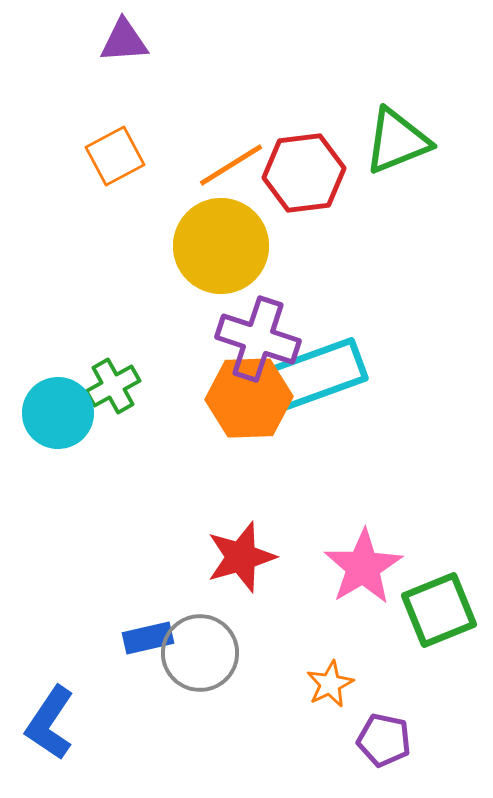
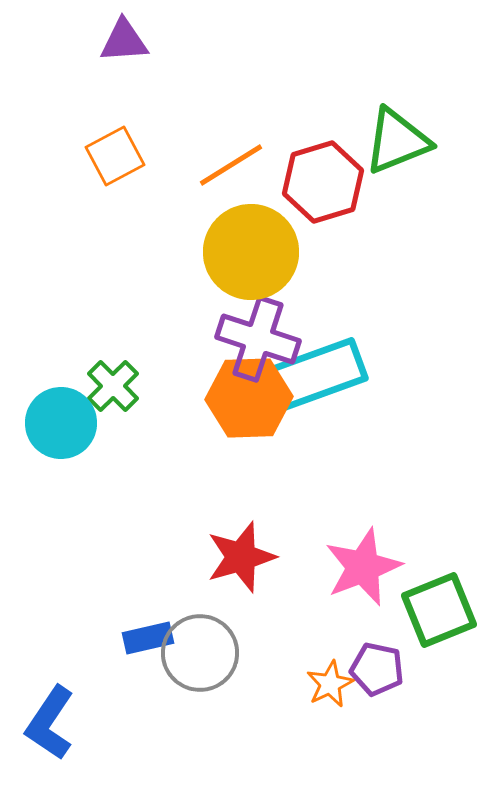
red hexagon: moved 19 px right, 9 px down; rotated 10 degrees counterclockwise
yellow circle: moved 30 px right, 6 px down
green cross: rotated 16 degrees counterclockwise
cyan circle: moved 3 px right, 10 px down
pink star: rotated 10 degrees clockwise
purple pentagon: moved 7 px left, 71 px up
